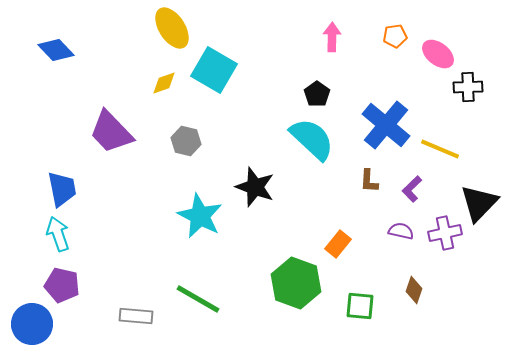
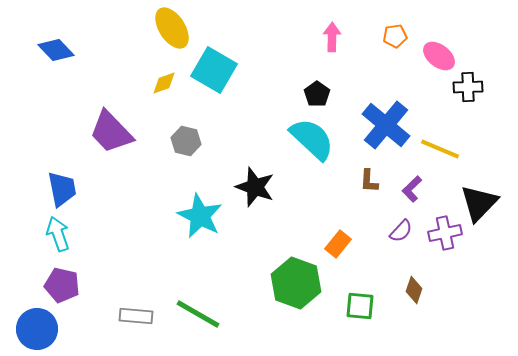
pink ellipse: moved 1 px right, 2 px down
purple semicircle: rotated 120 degrees clockwise
green line: moved 15 px down
blue circle: moved 5 px right, 5 px down
